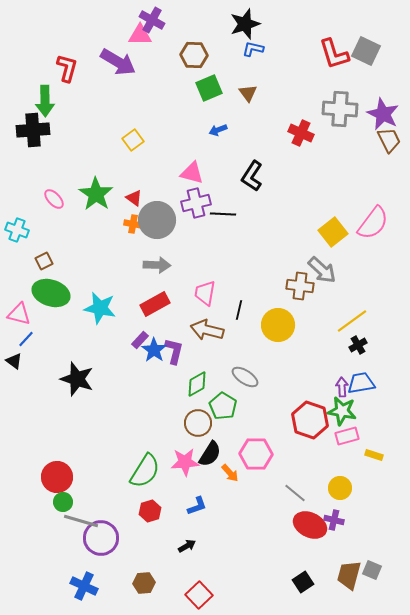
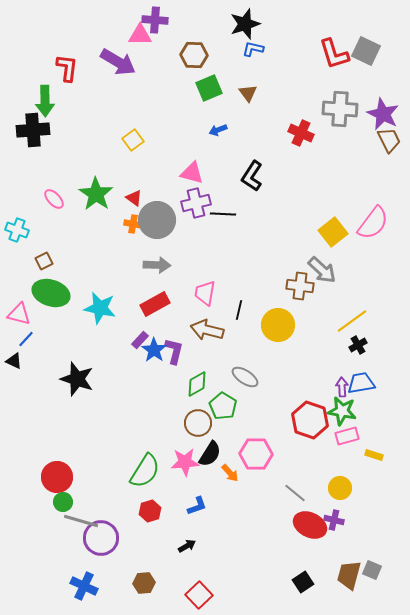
purple cross at (152, 20): moved 3 px right; rotated 25 degrees counterclockwise
red L-shape at (67, 68): rotated 8 degrees counterclockwise
black triangle at (14, 361): rotated 12 degrees counterclockwise
